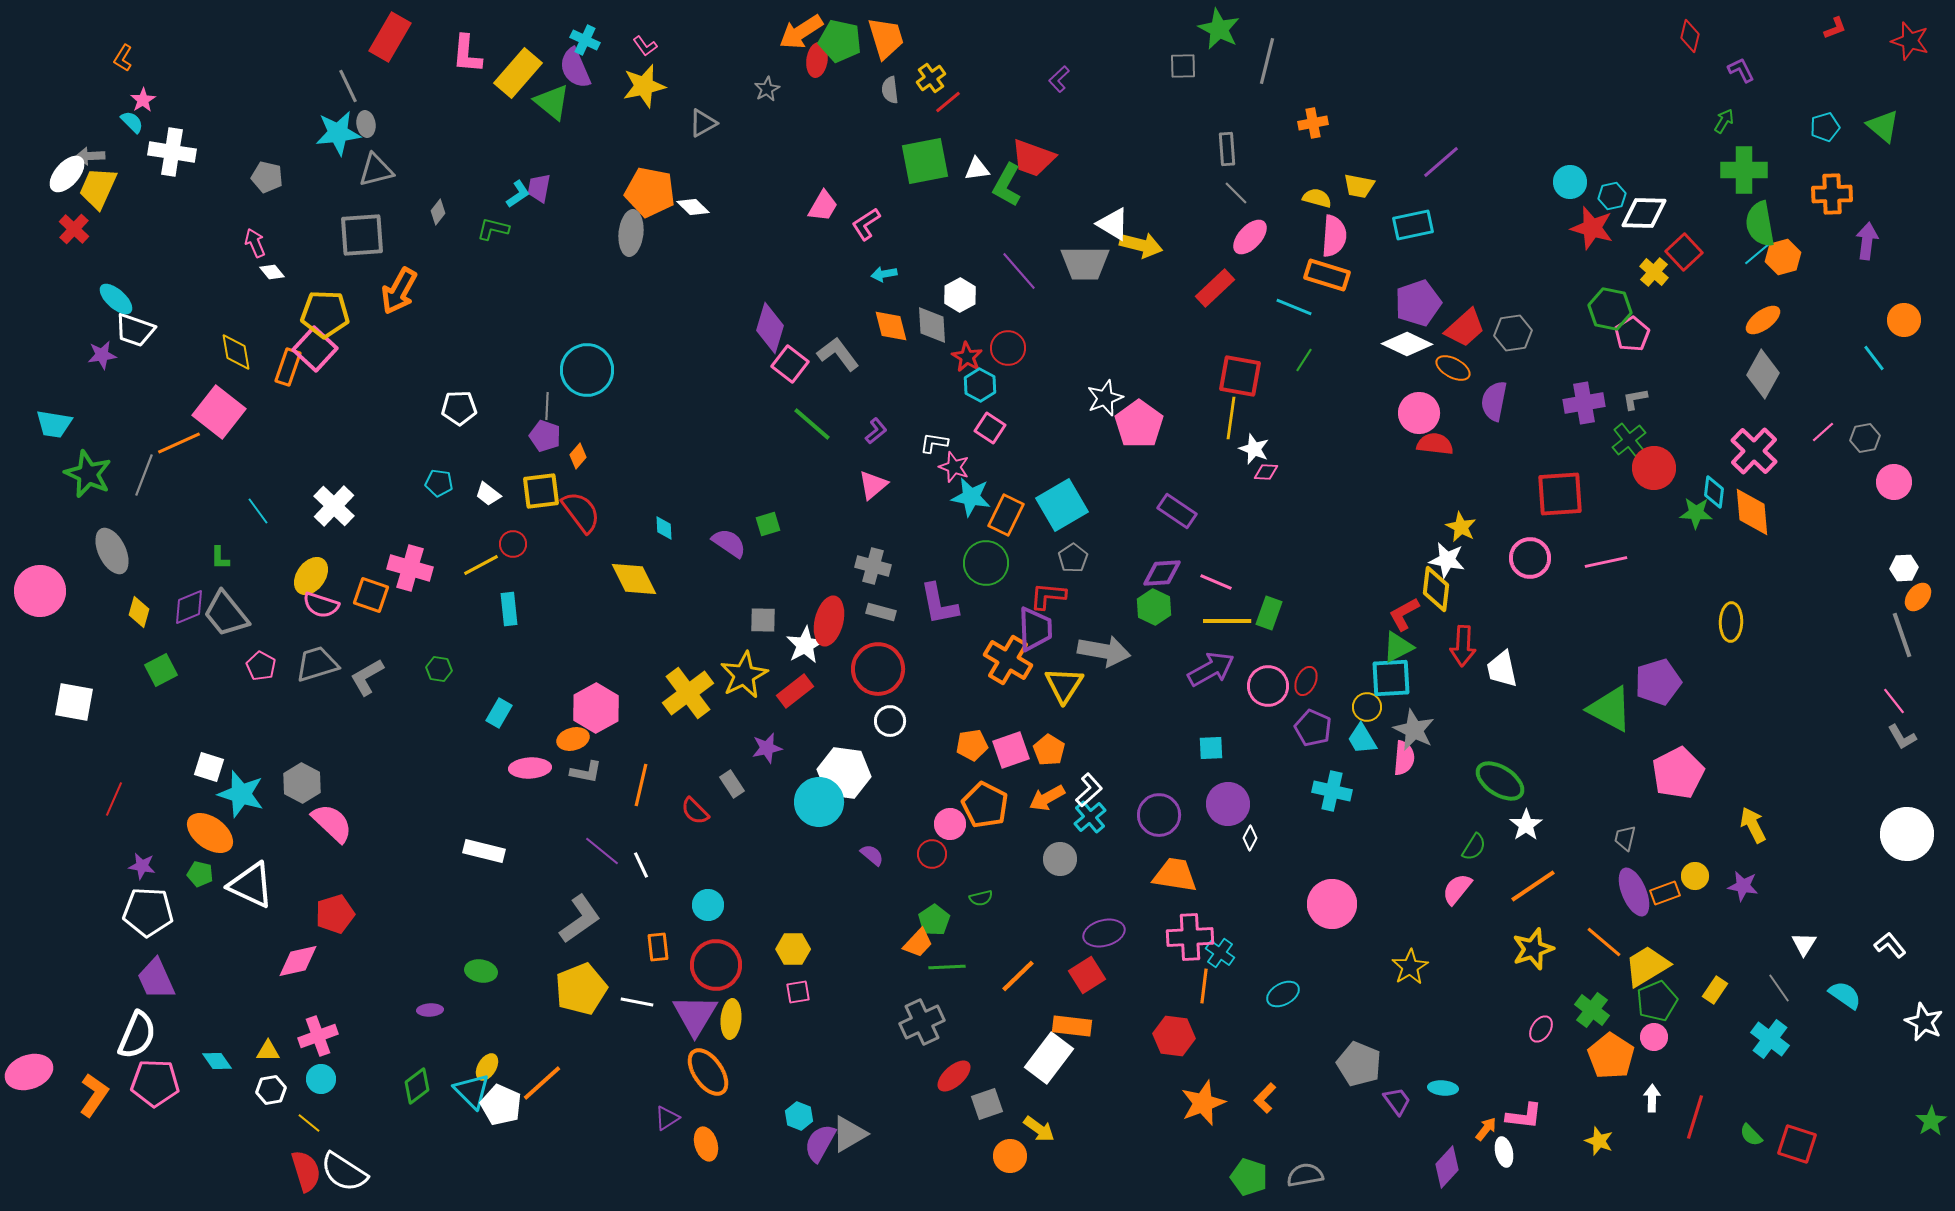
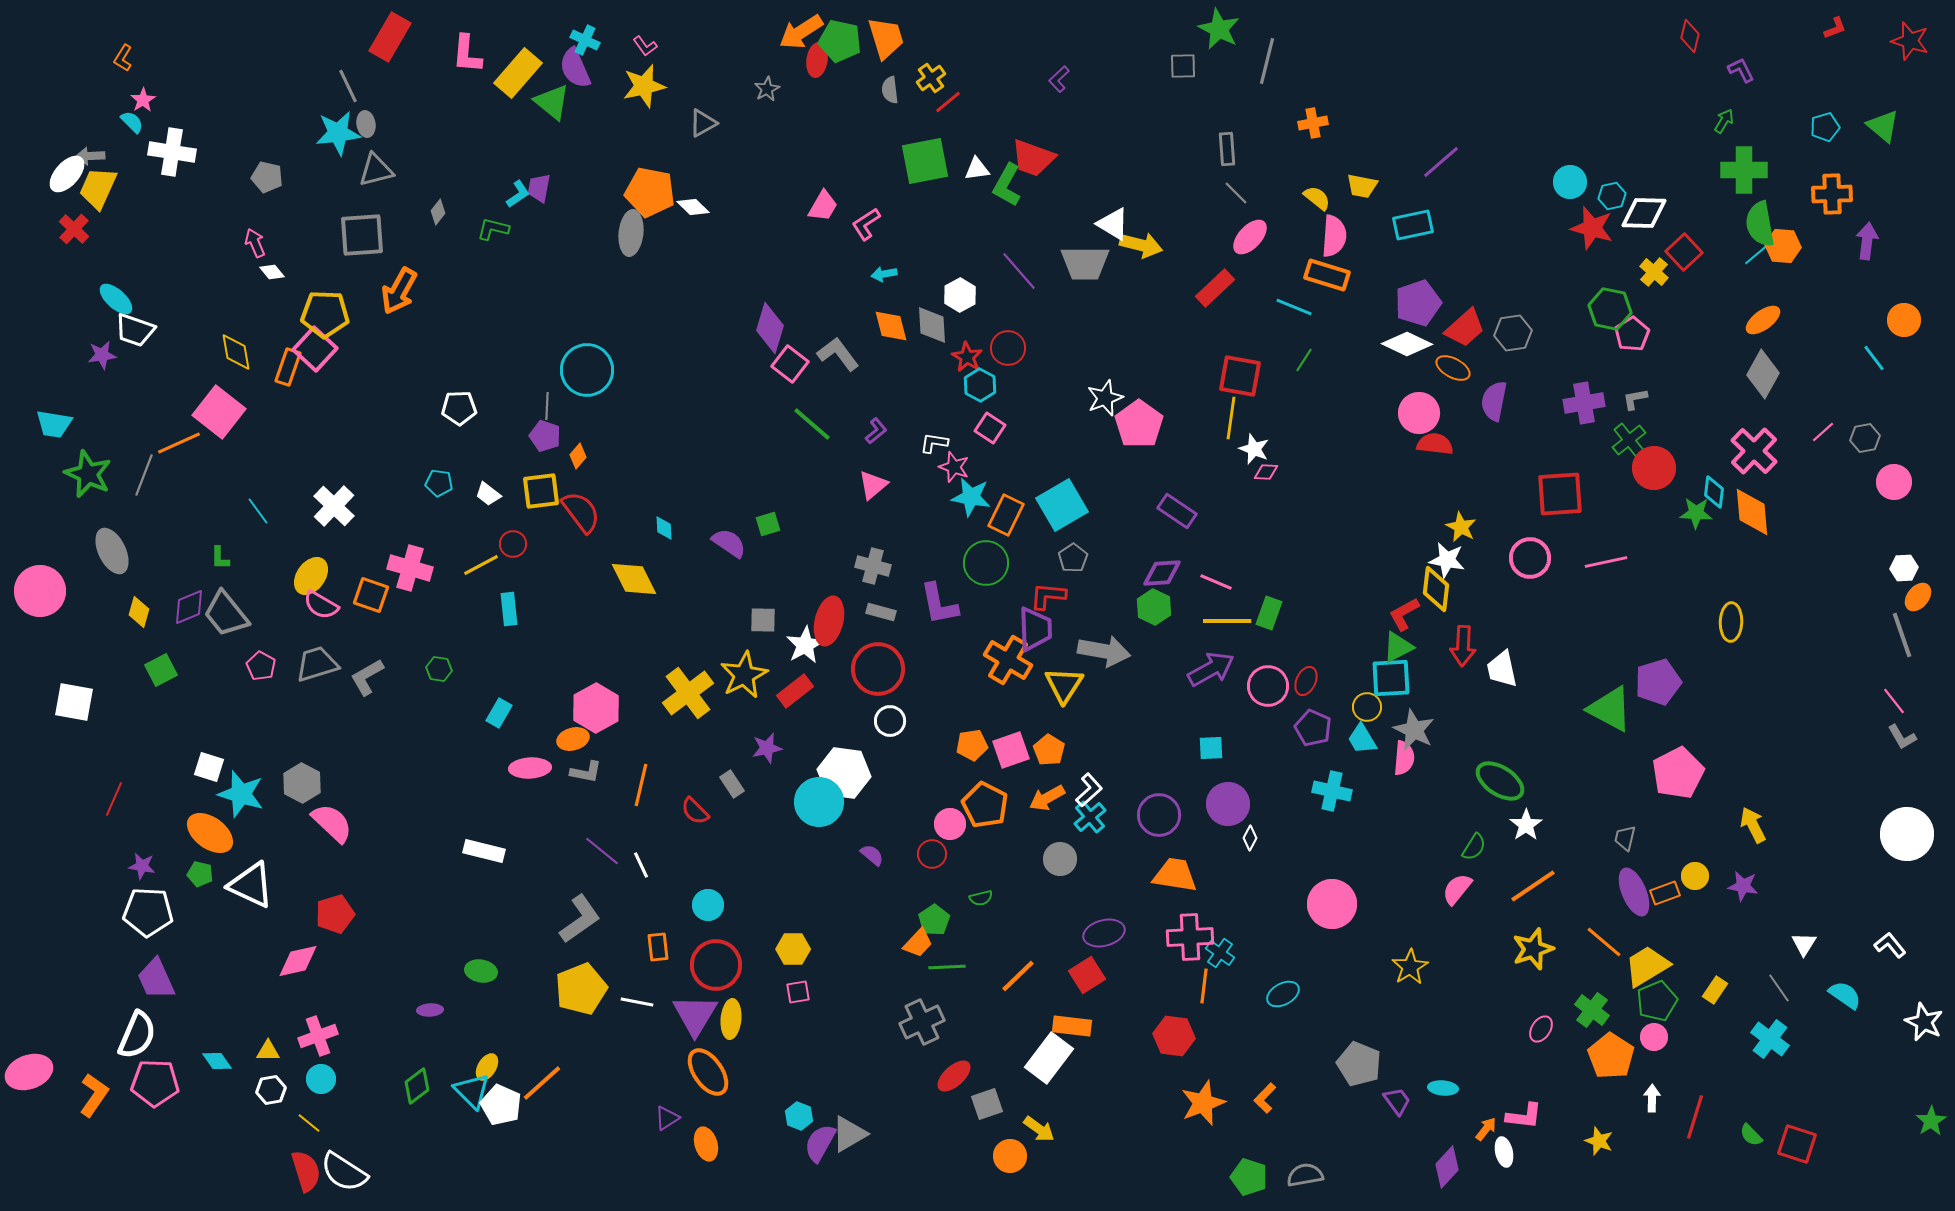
yellow trapezoid at (1359, 186): moved 3 px right
yellow semicircle at (1317, 198): rotated 24 degrees clockwise
orange hexagon at (1783, 257): moved 11 px up; rotated 20 degrees clockwise
pink semicircle at (321, 605): rotated 12 degrees clockwise
